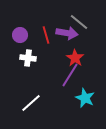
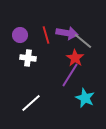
gray line: moved 4 px right, 19 px down
